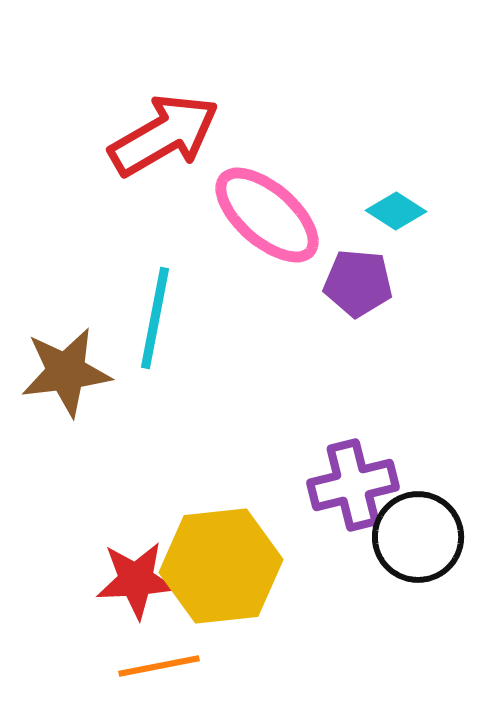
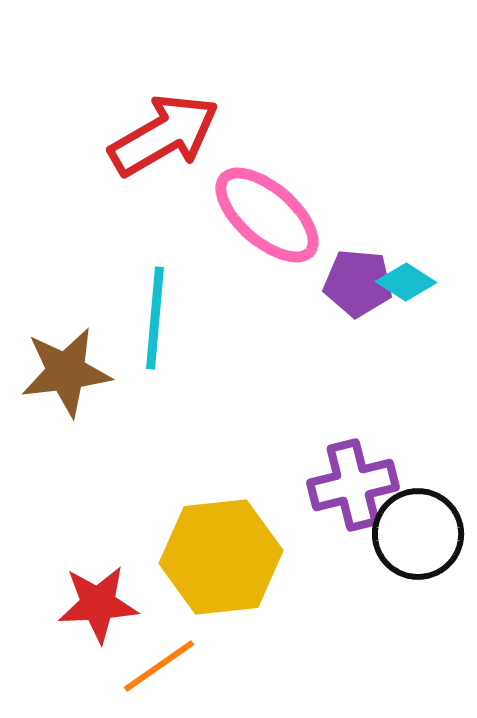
cyan diamond: moved 10 px right, 71 px down
cyan line: rotated 6 degrees counterclockwise
black circle: moved 3 px up
yellow hexagon: moved 9 px up
red star: moved 38 px left, 24 px down
orange line: rotated 24 degrees counterclockwise
